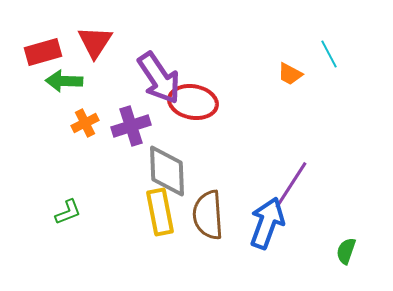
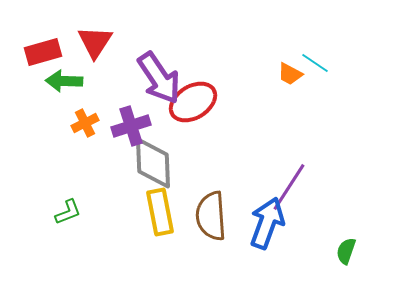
cyan line: moved 14 px left, 9 px down; rotated 28 degrees counterclockwise
red ellipse: rotated 42 degrees counterclockwise
gray diamond: moved 14 px left, 8 px up
purple line: moved 2 px left, 2 px down
brown semicircle: moved 3 px right, 1 px down
